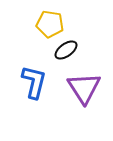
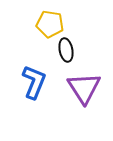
black ellipse: rotated 65 degrees counterclockwise
blue L-shape: rotated 8 degrees clockwise
